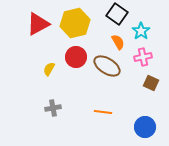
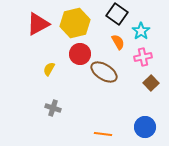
red circle: moved 4 px right, 3 px up
brown ellipse: moved 3 px left, 6 px down
brown square: rotated 21 degrees clockwise
gray cross: rotated 28 degrees clockwise
orange line: moved 22 px down
